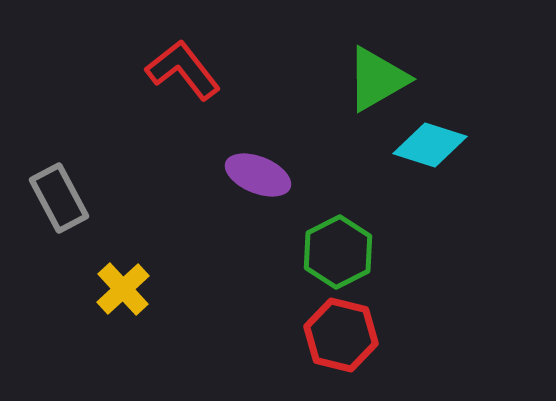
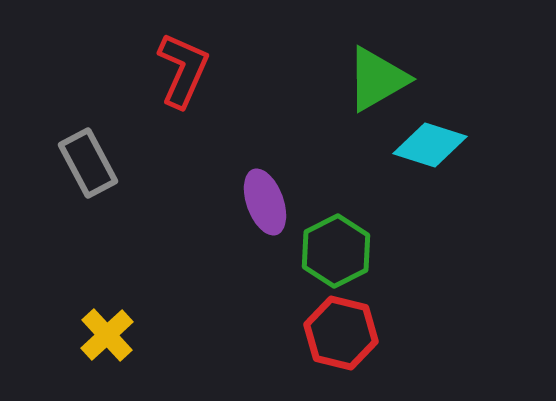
red L-shape: rotated 62 degrees clockwise
purple ellipse: moved 7 px right, 27 px down; rotated 48 degrees clockwise
gray rectangle: moved 29 px right, 35 px up
green hexagon: moved 2 px left, 1 px up
yellow cross: moved 16 px left, 46 px down
red hexagon: moved 2 px up
